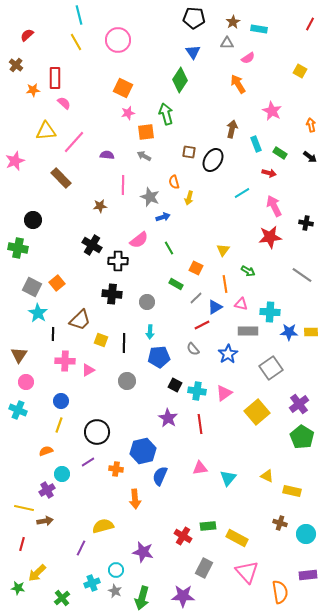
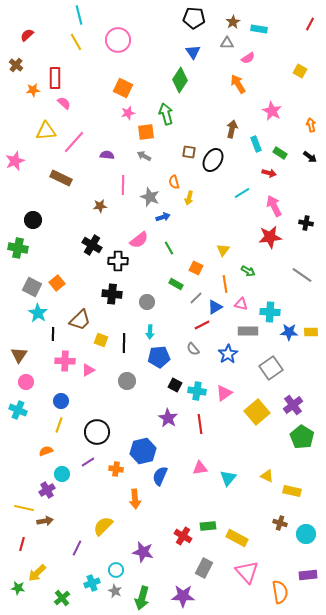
brown rectangle at (61, 178): rotated 20 degrees counterclockwise
purple cross at (299, 404): moved 6 px left, 1 px down
yellow semicircle at (103, 526): rotated 30 degrees counterclockwise
purple line at (81, 548): moved 4 px left
